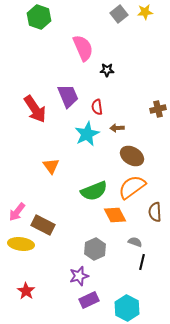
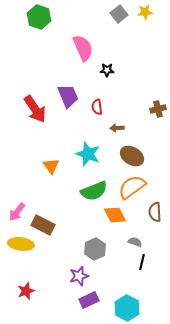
cyan star: moved 1 px right, 20 px down; rotated 25 degrees counterclockwise
red star: rotated 18 degrees clockwise
